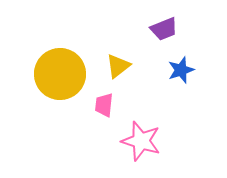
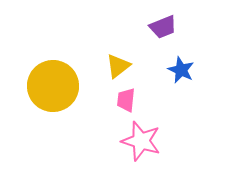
purple trapezoid: moved 1 px left, 2 px up
blue star: rotated 28 degrees counterclockwise
yellow circle: moved 7 px left, 12 px down
pink trapezoid: moved 22 px right, 5 px up
